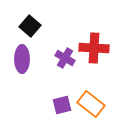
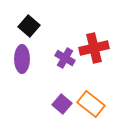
black square: moved 1 px left
red cross: rotated 16 degrees counterclockwise
purple square: moved 1 px up; rotated 36 degrees counterclockwise
